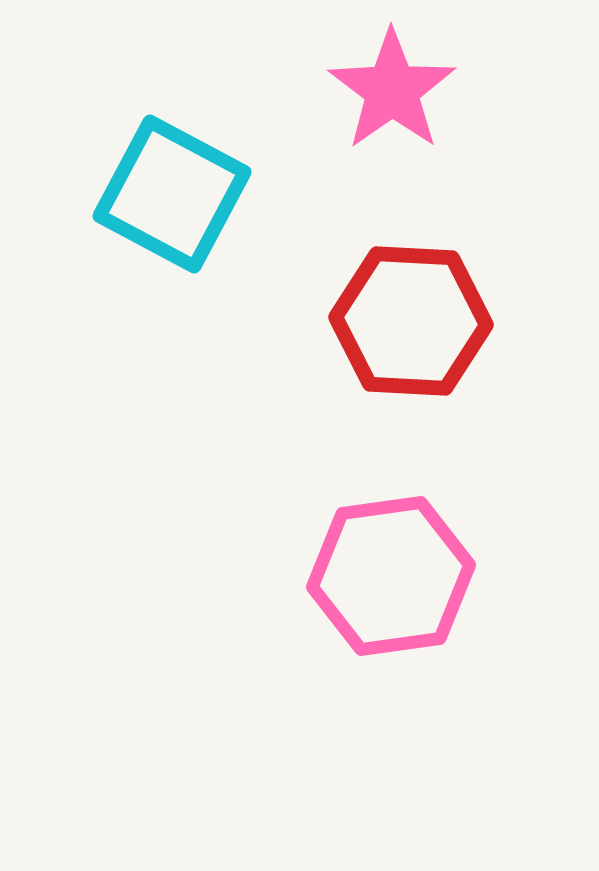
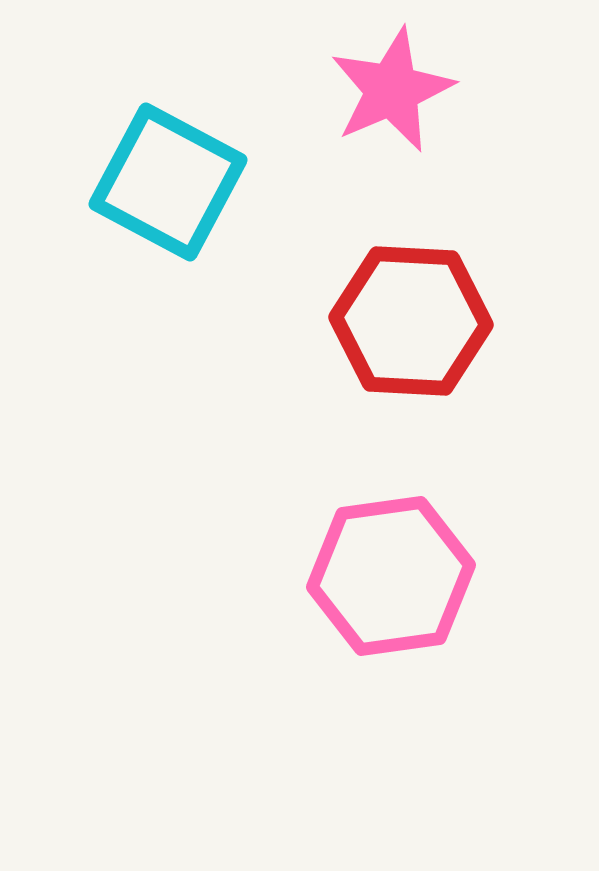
pink star: rotated 12 degrees clockwise
cyan square: moved 4 px left, 12 px up
